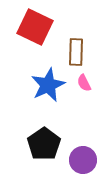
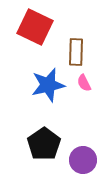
blue star: rotated 12 degrees clockwise
